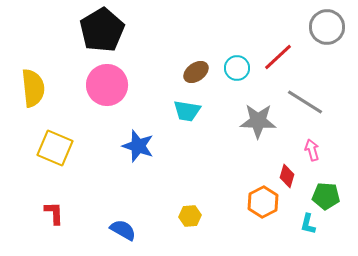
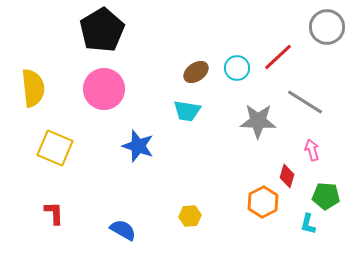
pink circle: moved 3 px left, 4 px down
